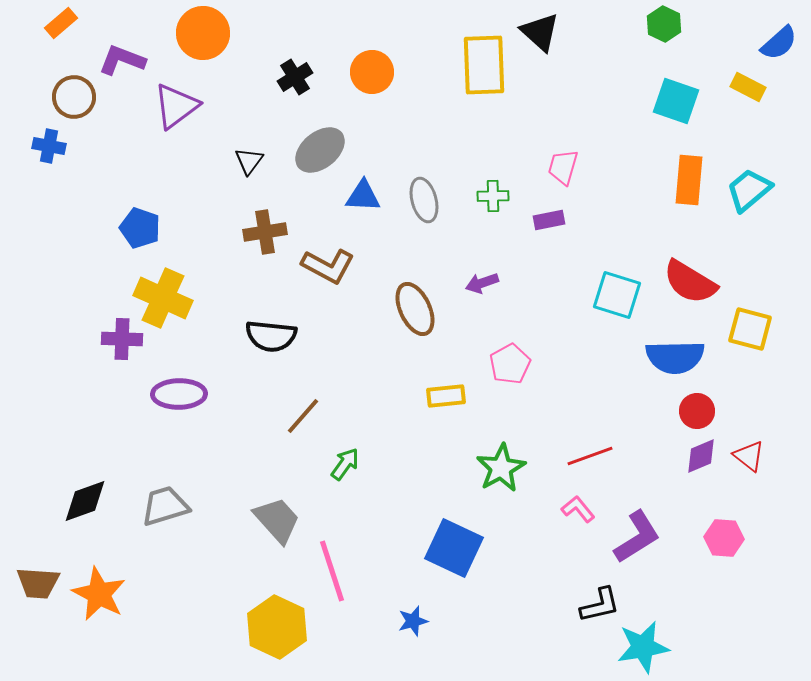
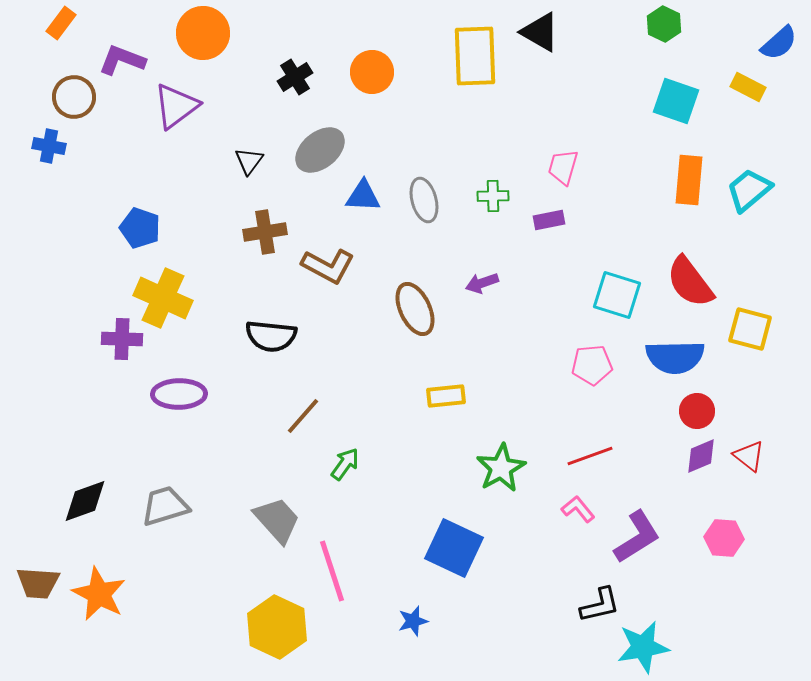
orange rectangle at (61, 23): rotated 12 degrees counterclockwise
black triangle at (540, 32): rotated 12 degrees counterclockwise
yellow rectangle at (484, 65): moved 9 px left, 9 px up
red semicircle at (690, 282): rotated 22 degrees clockwise
pink pentagon at (510, 364): moved 82 px right, 1 px down; rotated 24 degrees clockwise
